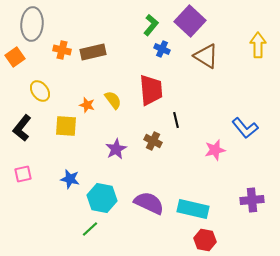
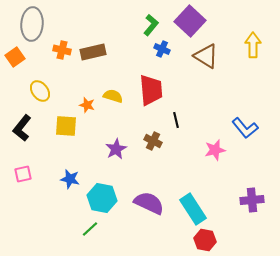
yellow arrow: moved 5 px left
yellow semicircle: moved 4 px up; rotated 36 degrees counterclockwise
cyan rectangle: rotated 44 degrees clockwise
